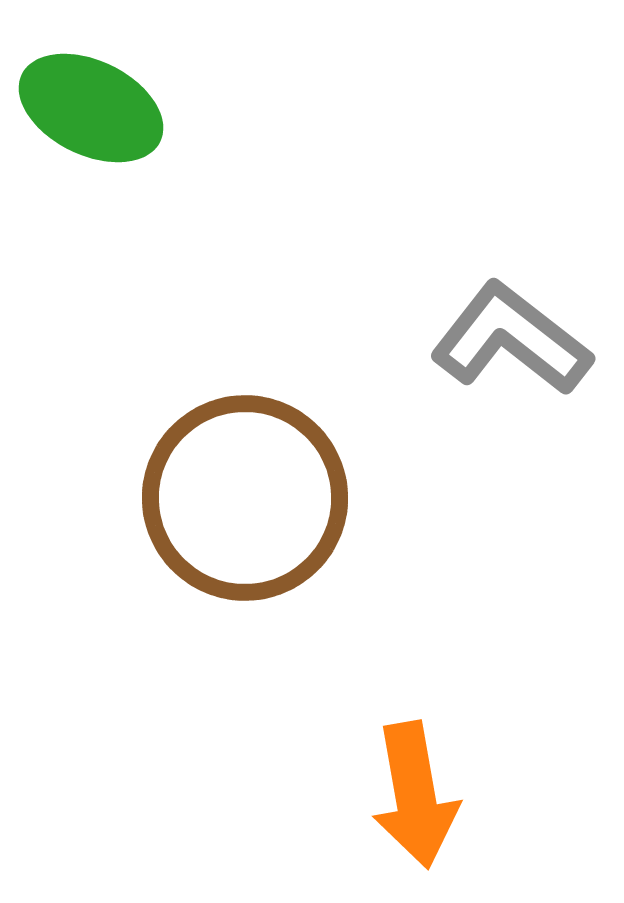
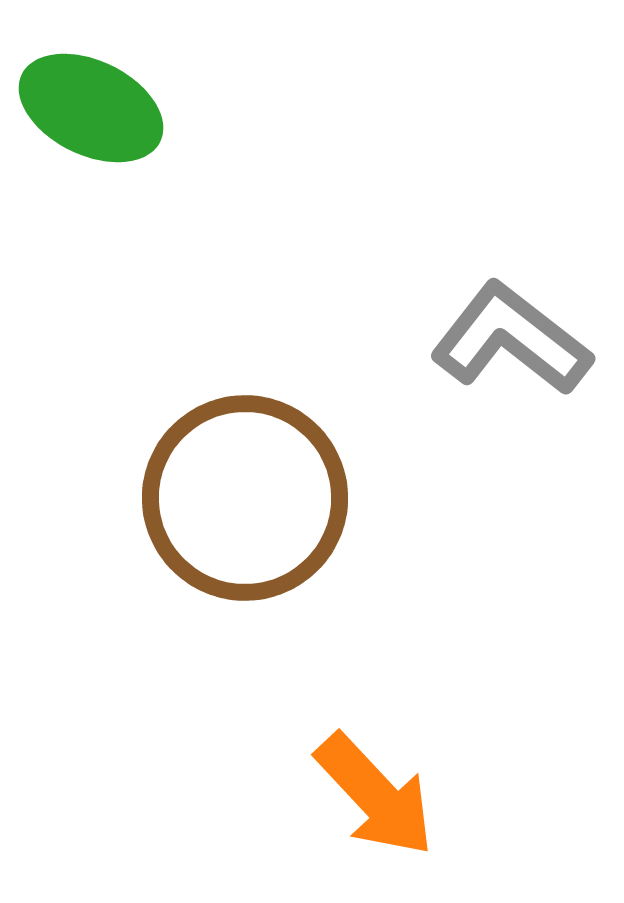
orange arrow: moved 40 px left; rotated 33 degrees counterclockwise
